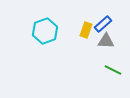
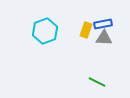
blue rectangle: rotated 30 degrees clockwise
gray triangle: moved 2 px left, 3 px up
green line: moved 16 px left, 12 px down
